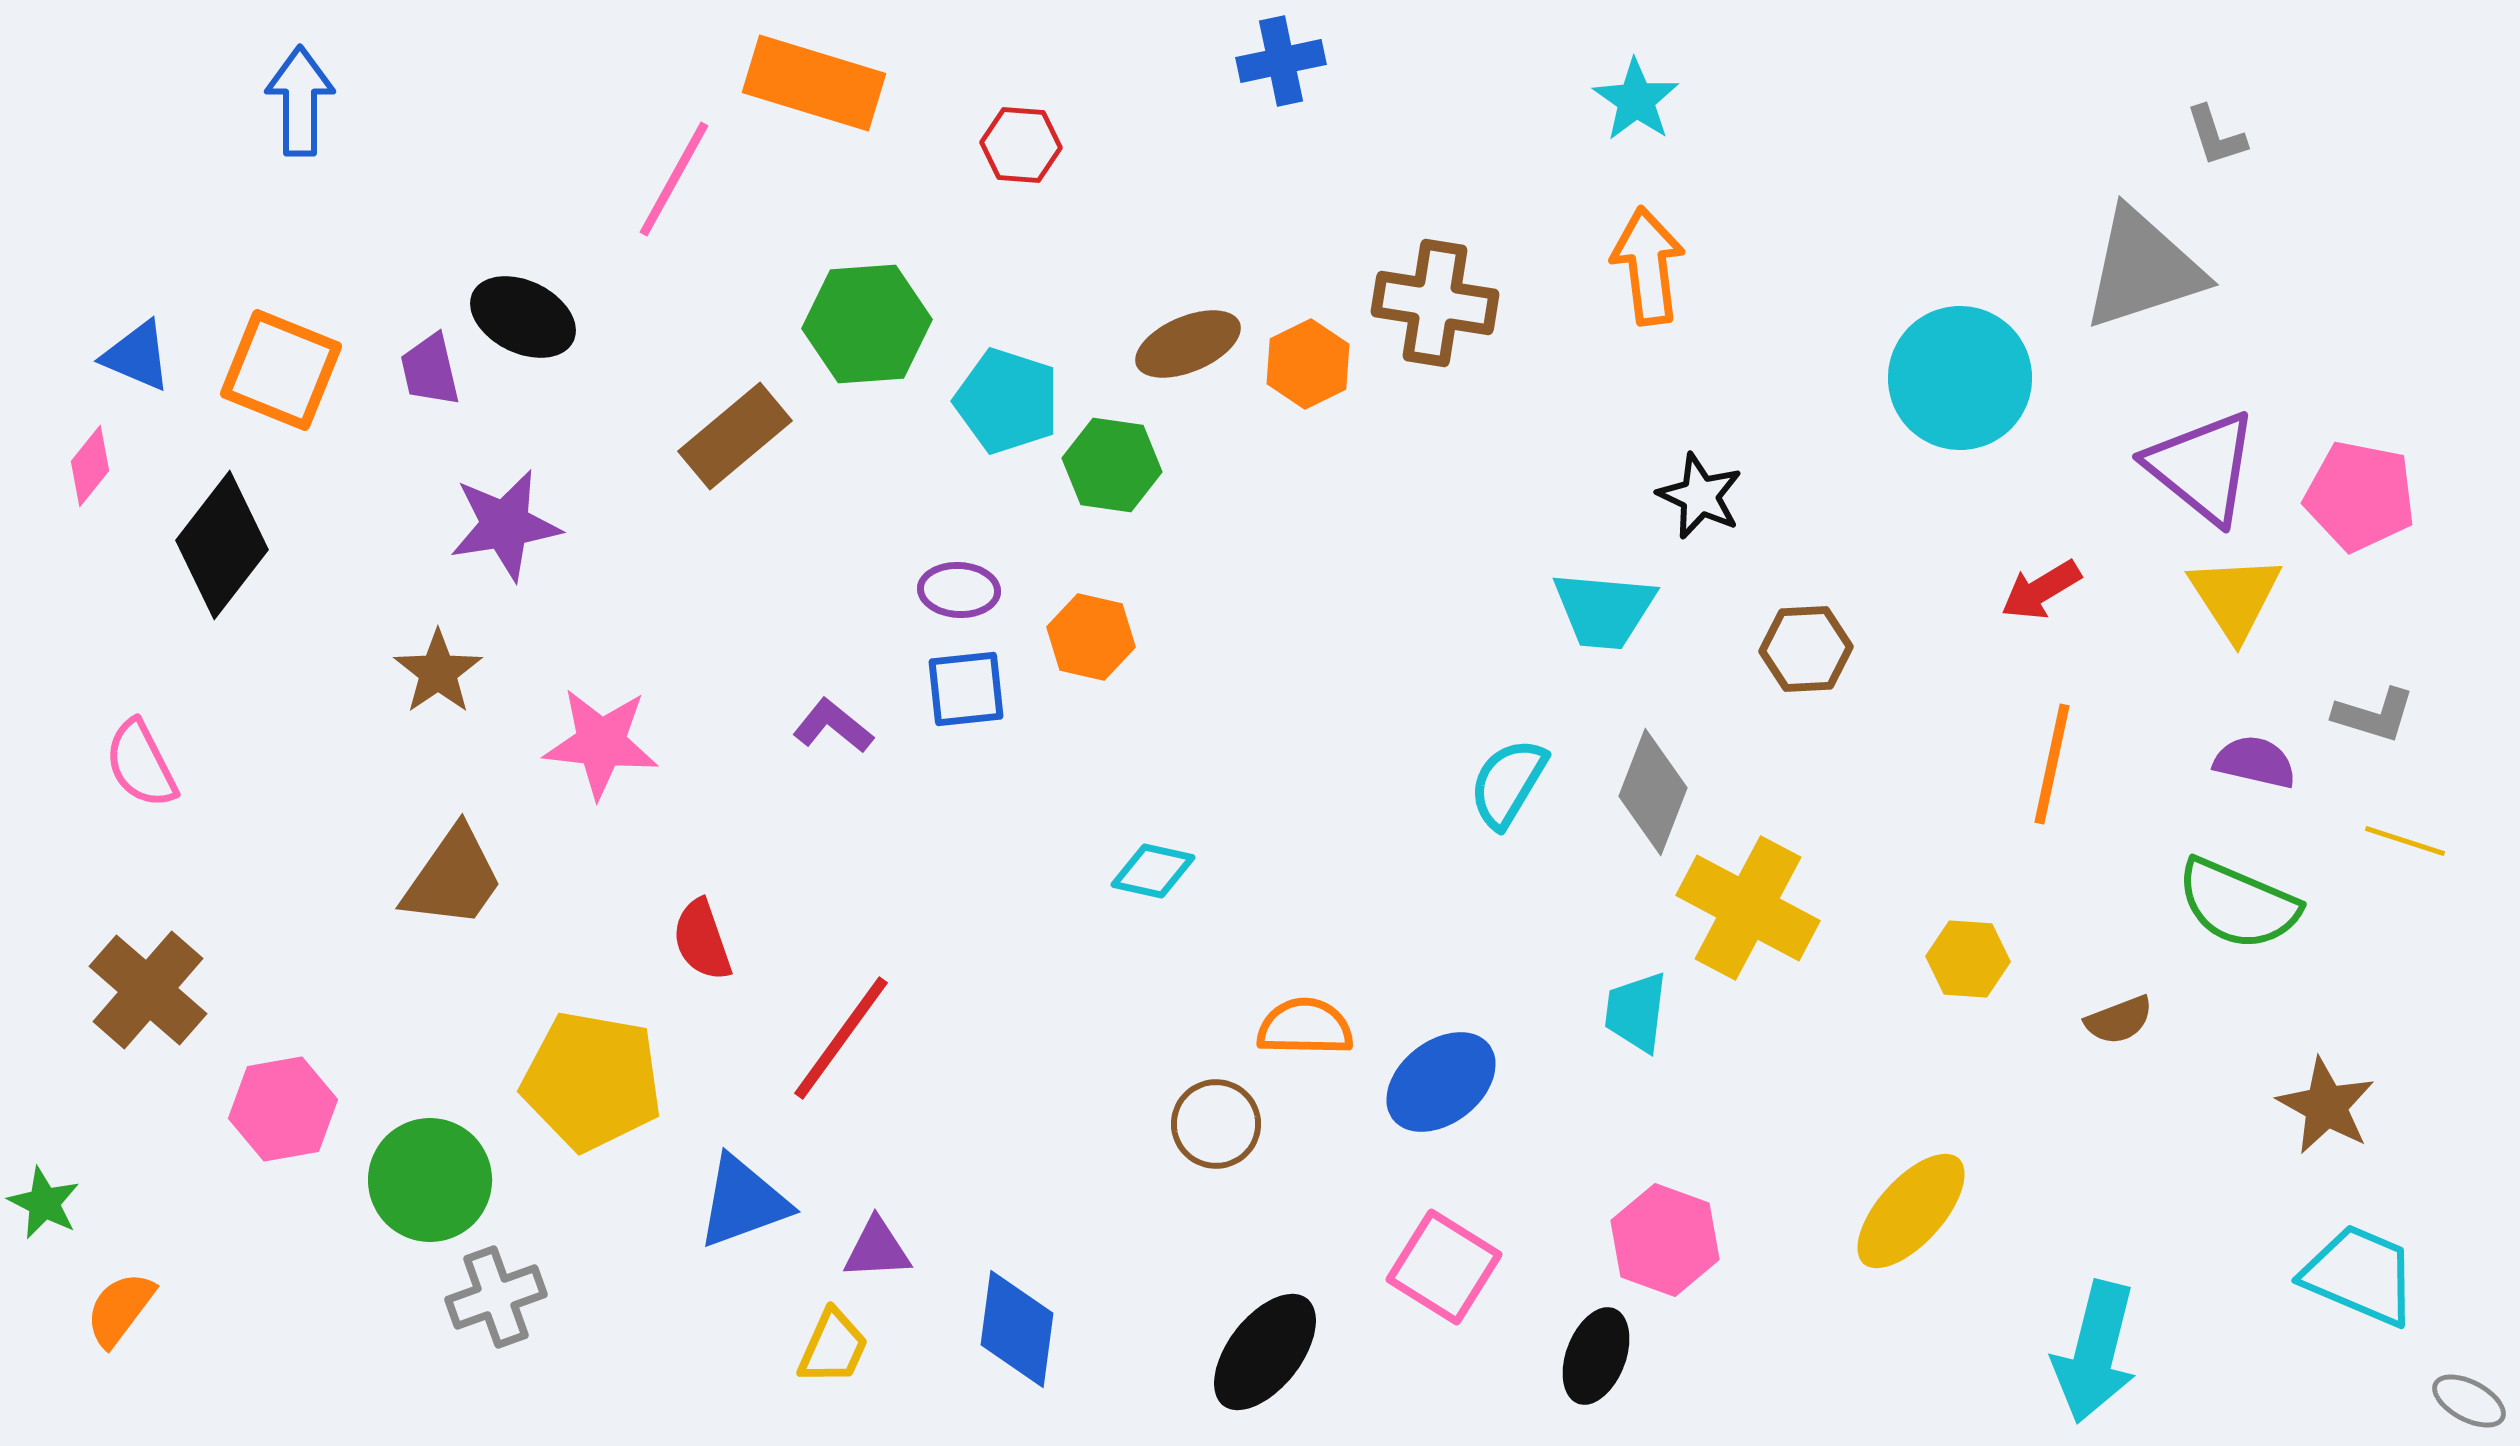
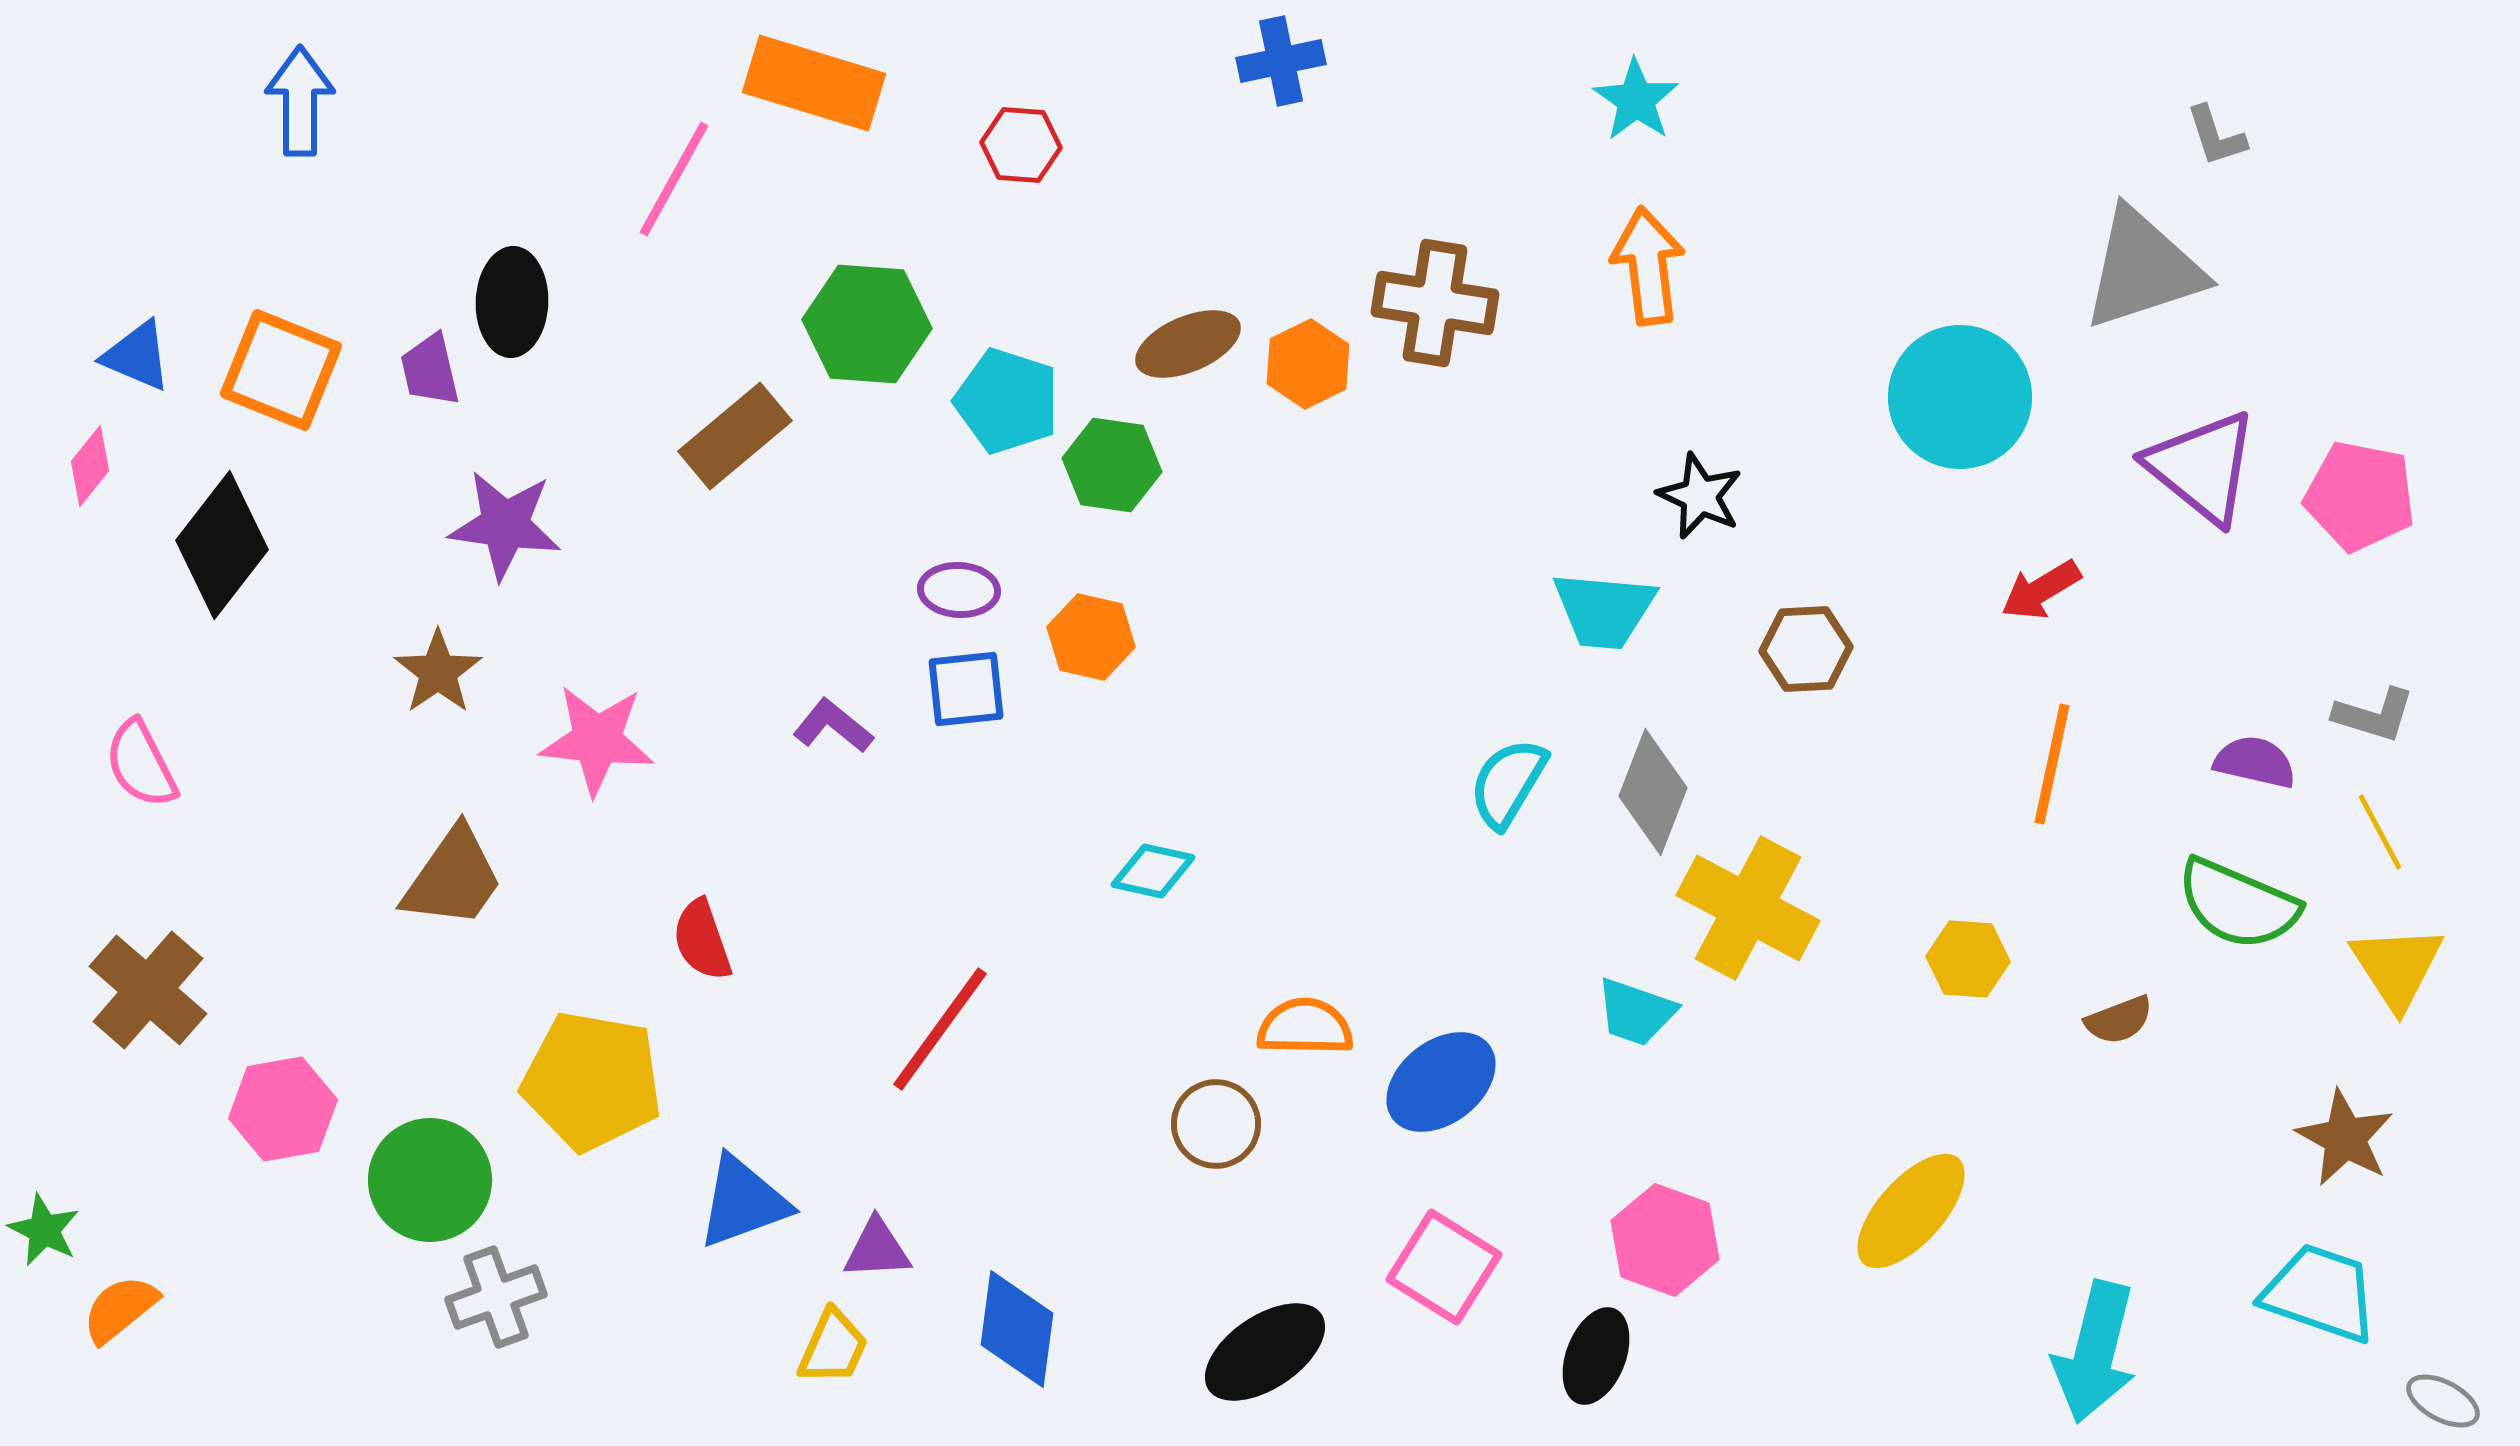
black ellipse at (523, 317): moved 11 px left, 15 px up; rotated 66 degrees clockwise
green hexagon at (867, 324): rotated 8 degrees clockwise
cyan circle at (1960, 378): moved 19 px down
purple star at (505, 525): rotated 17 degrees clockwise
yellow triangle at (2235, 597): moved 162 px right, 370 px down
pink star at (601, 743): moved 4 px left, 3 px up
yellow line at (2405, 841): moved 25 px left, 9 px up; rotated 44 degrees clockwise
cyan trapezoid at (1636, 1012): rotated 78 degrees counterclockwise
red line at (841, 1038): moved 99 px right, 9 px up
brown star at (2326, 1106): moved 19 px right, 32 px down
green star at (44, 1203): moved 27 px down
cyan trapezoid at (2360, 1275): moved 40 px left, 18 px down; rotated 4 degrees counterclockwise
orange semicircle at (120, 1309): rotated 14 degrees clockwise
black ellipse at (1265, 1352): rotated 18 degrees clockwise
gray ellipse at (2469, 1401): moved 26 px left
